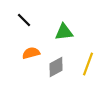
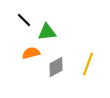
green triangle: moved 17 px left
